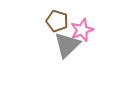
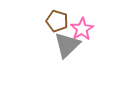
pink star: moved 1 px up; rotated 10 degrees counterclockwise
